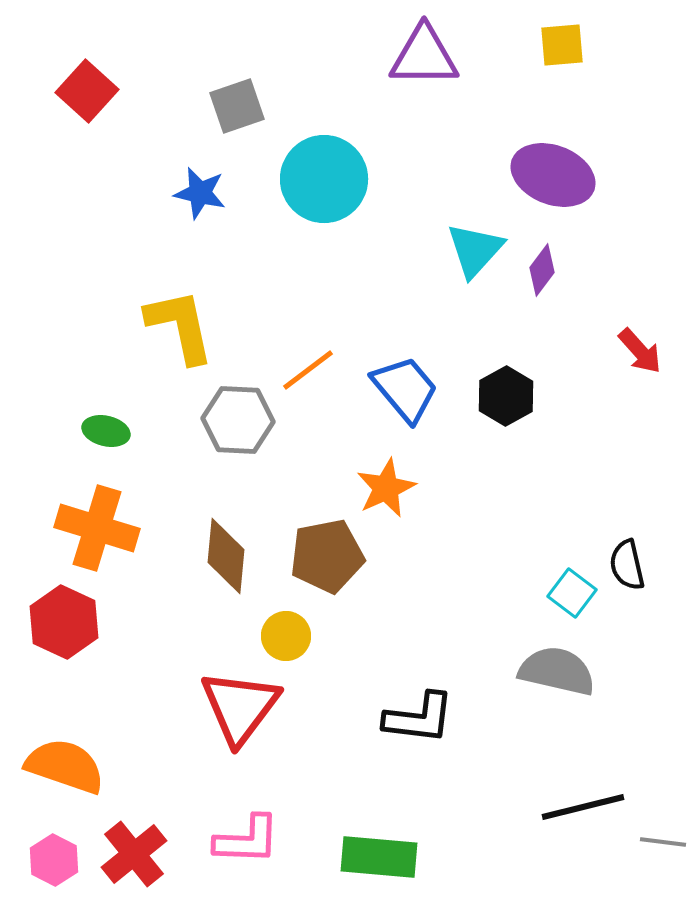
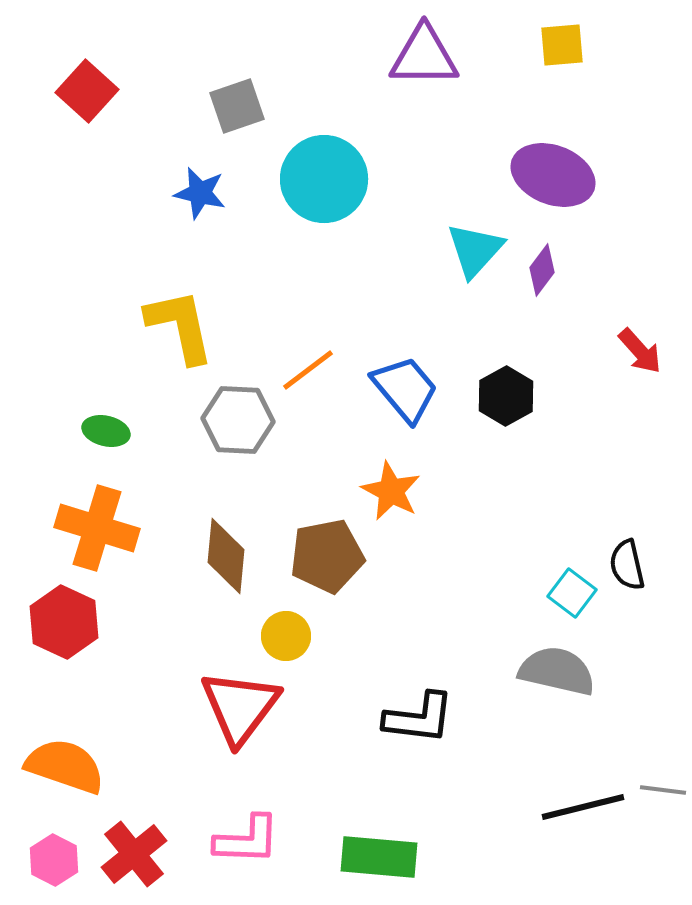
orange star: moved 5 px right, 3 px down; rotated 20 degrees counterclockwise
gray line: moved 52 px up
